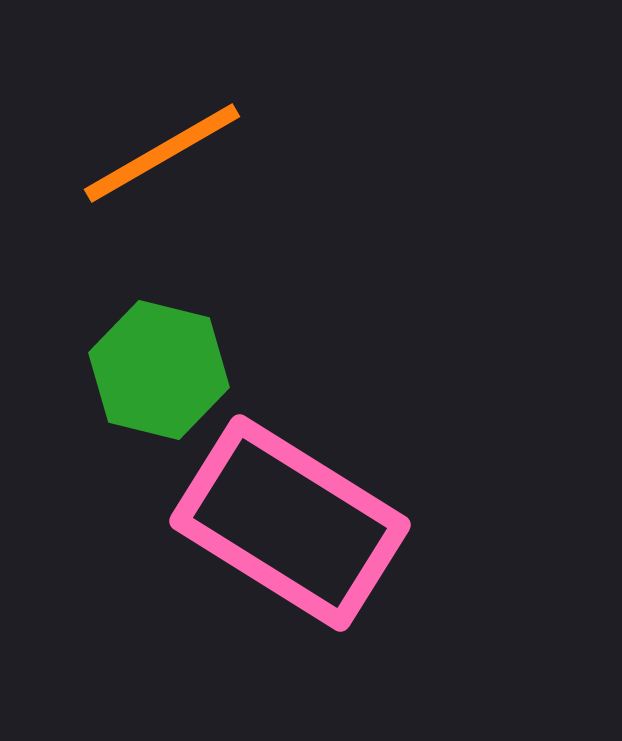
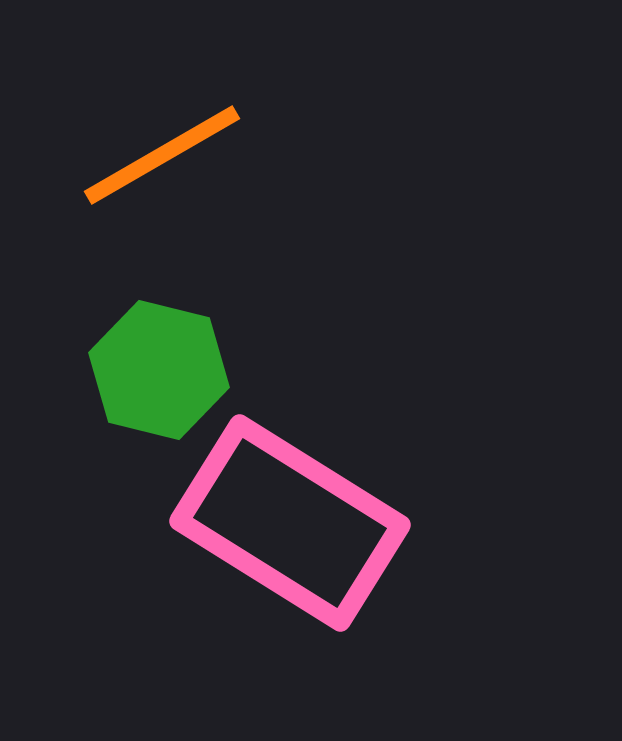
orange line: moved 2 px down
